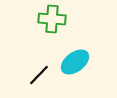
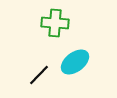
green cross: moved 3 px right, 4 px down
